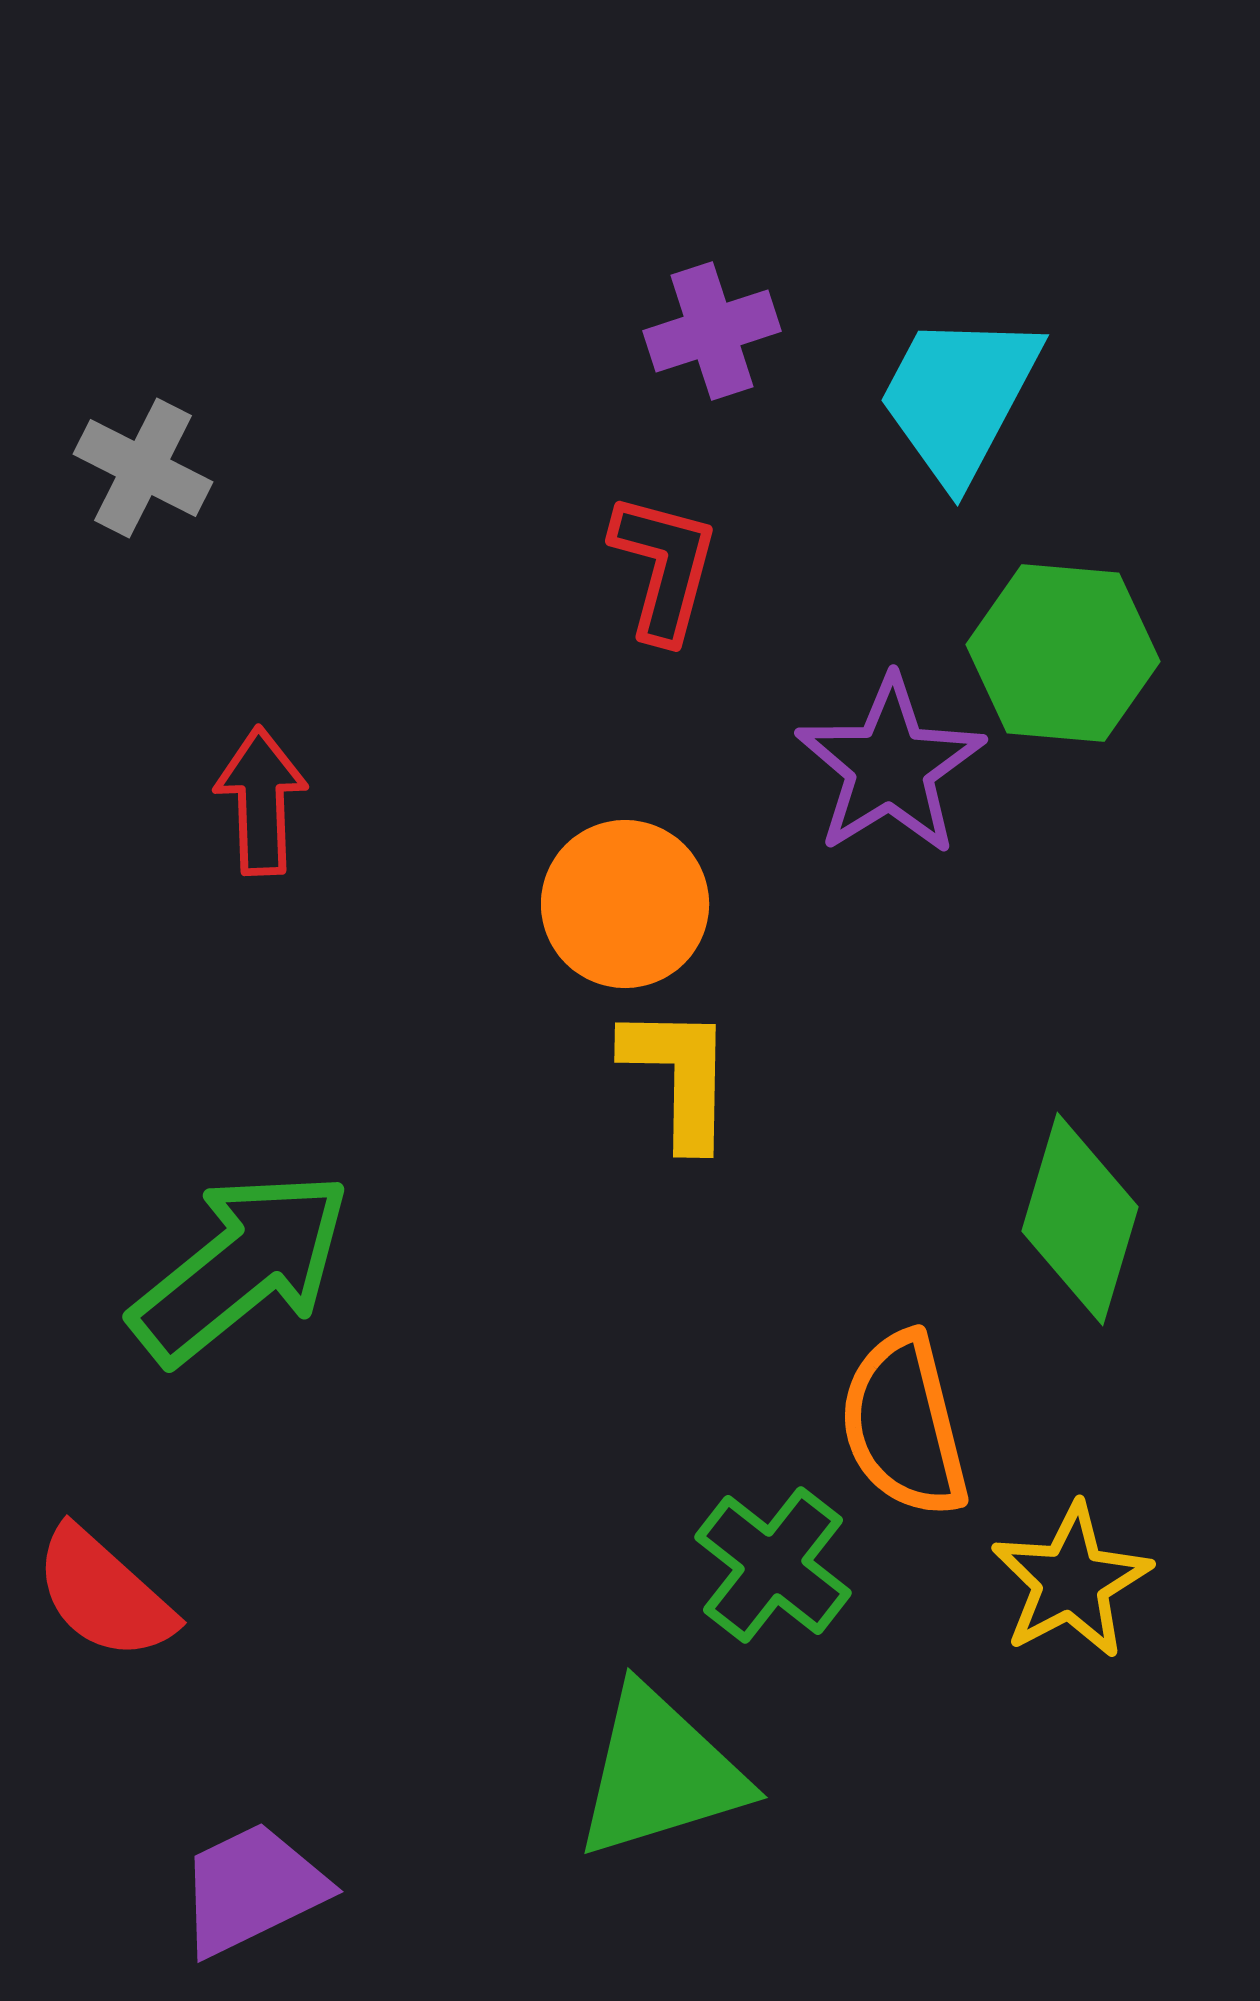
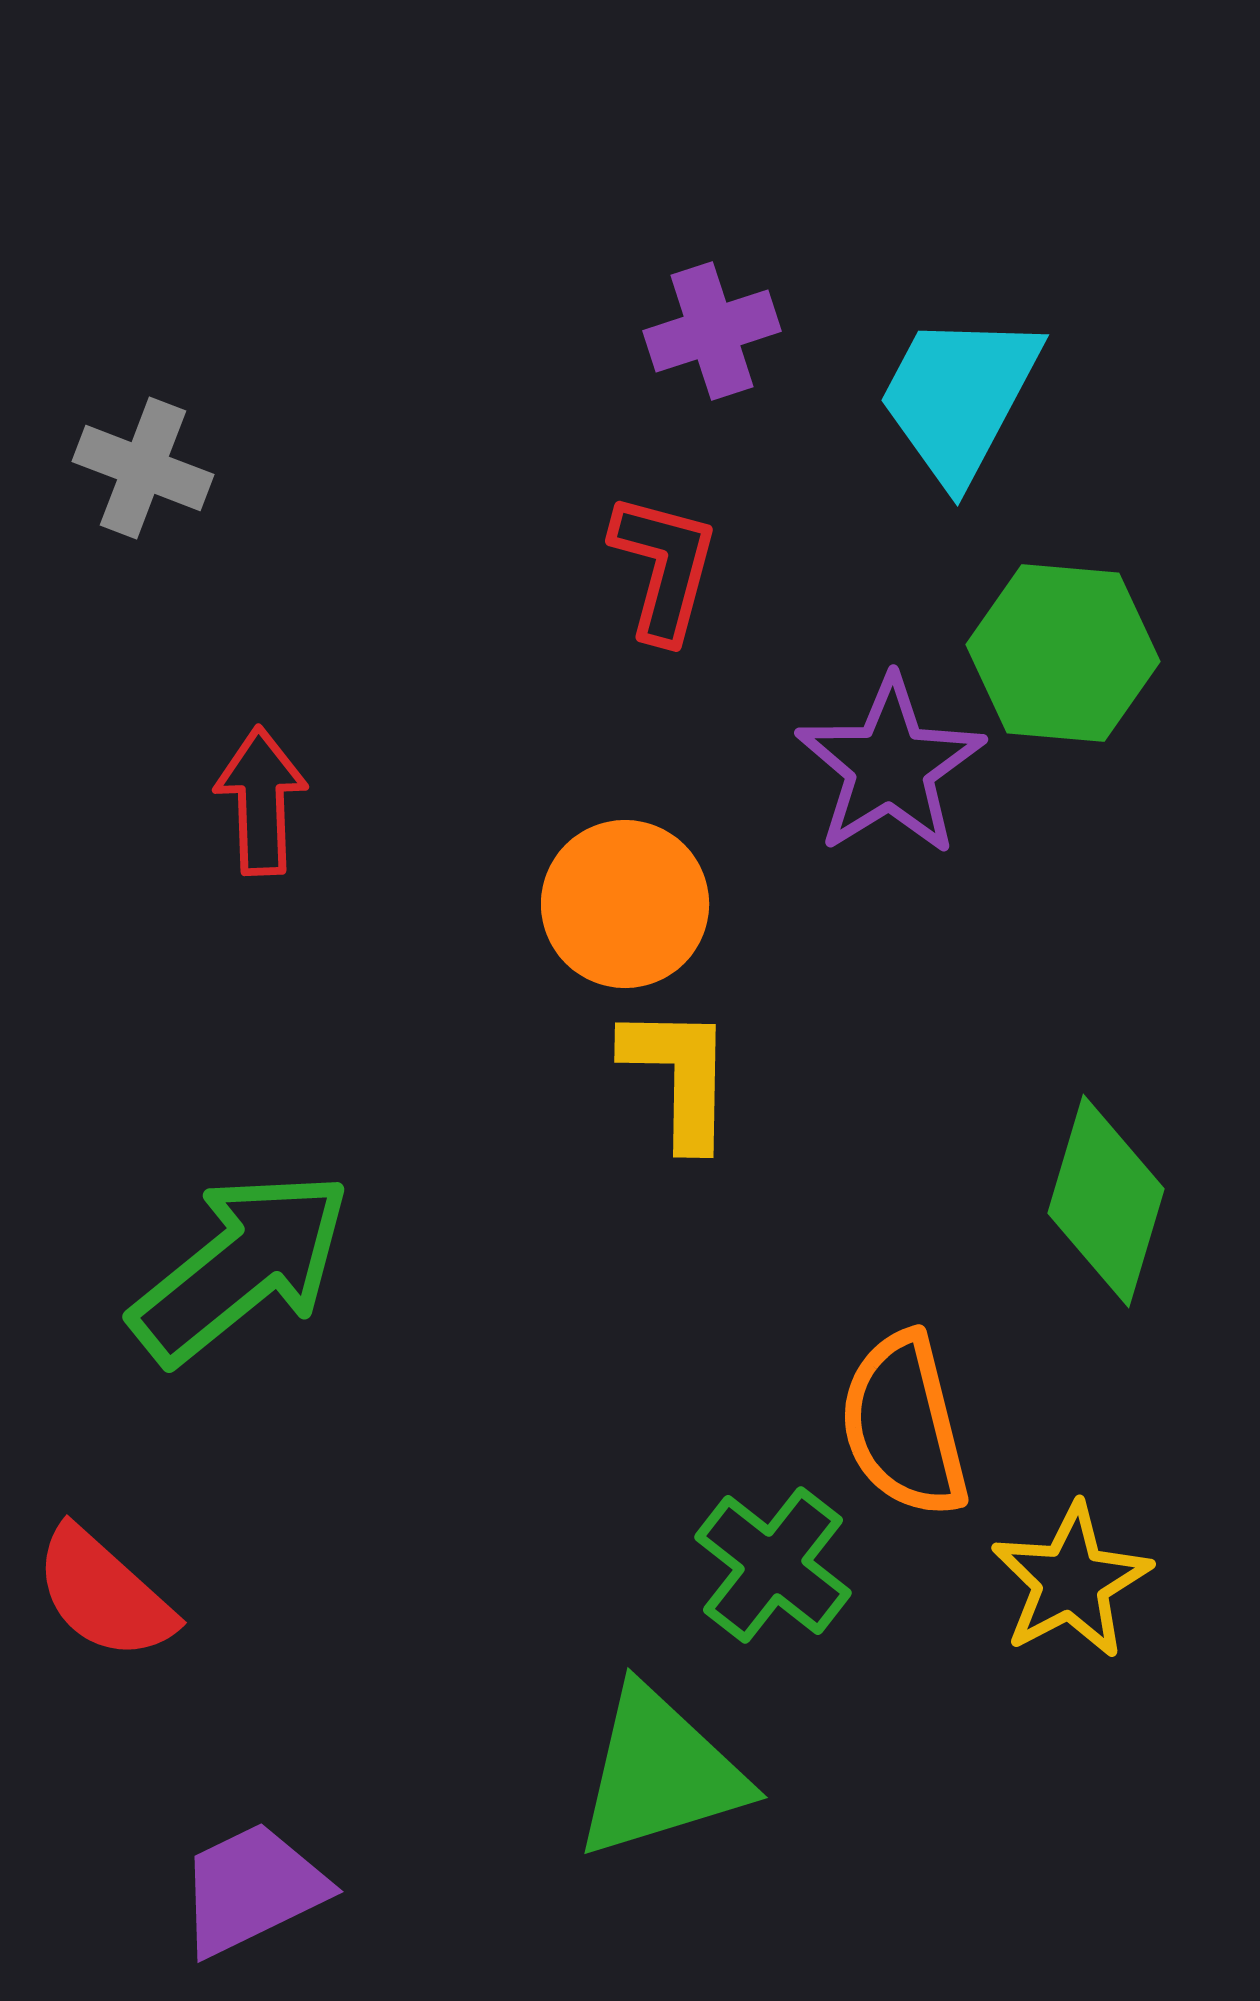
gray cross: rotated 6 degrees counterclockwise
green diamond: moved 26 px right, 18 px up
